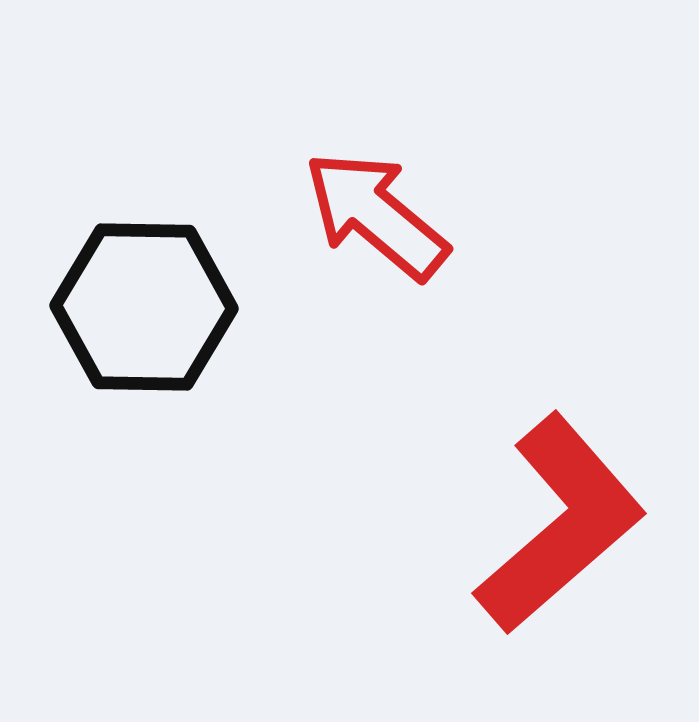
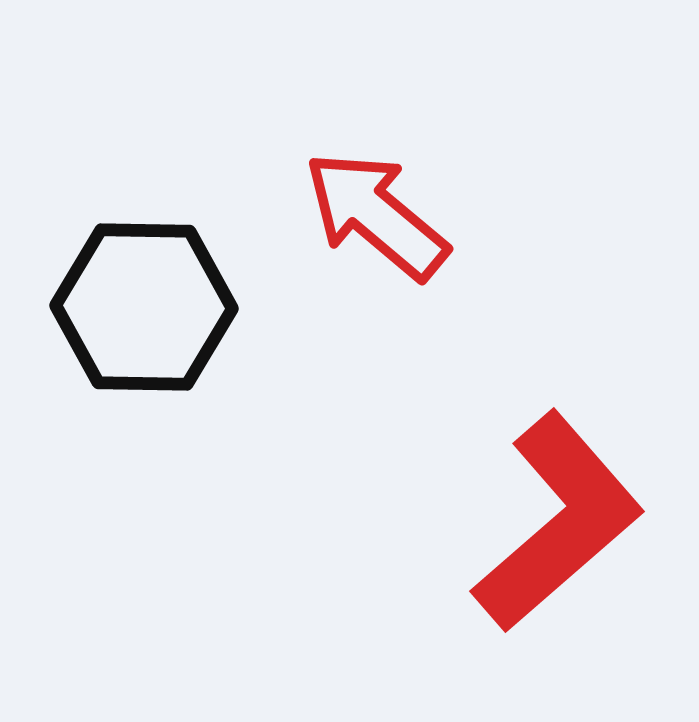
red L-shape: moved 2 px left, 2 px up
